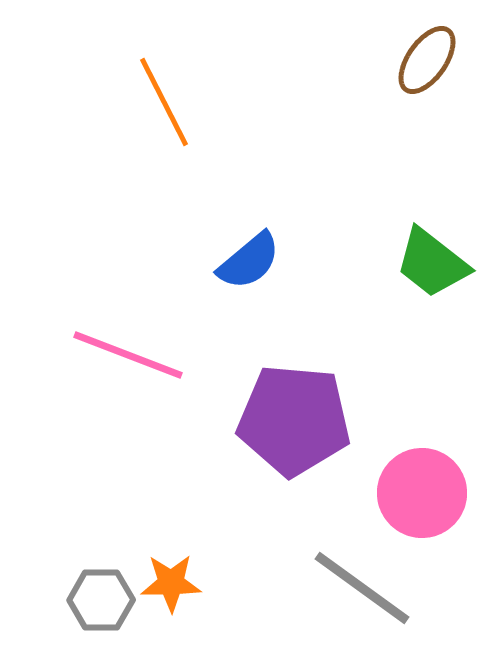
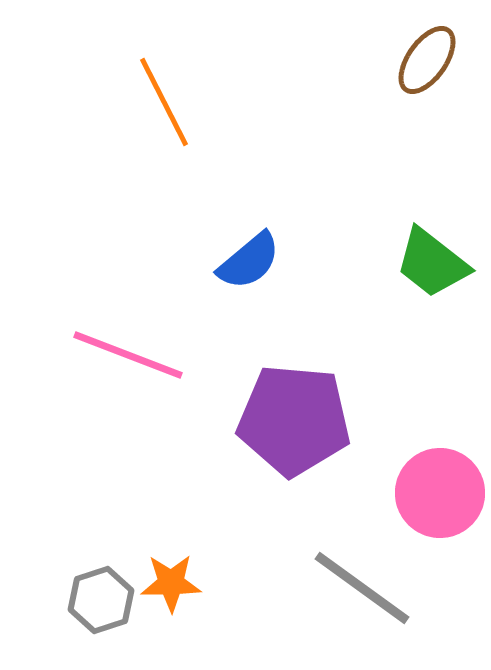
pink circle: moved 18 px right
gray hexagon: rotated 18 degrees counterclockwise
